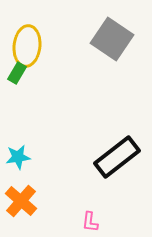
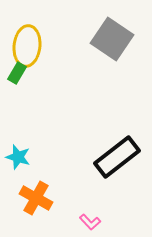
cyan star: rotated 25 degrees clockwise
orange cross: moved 15 px right, 3 px up; rotated 12 degrees counterclockwise
pink L-shape: rotated 50 degrees counterclockwise
